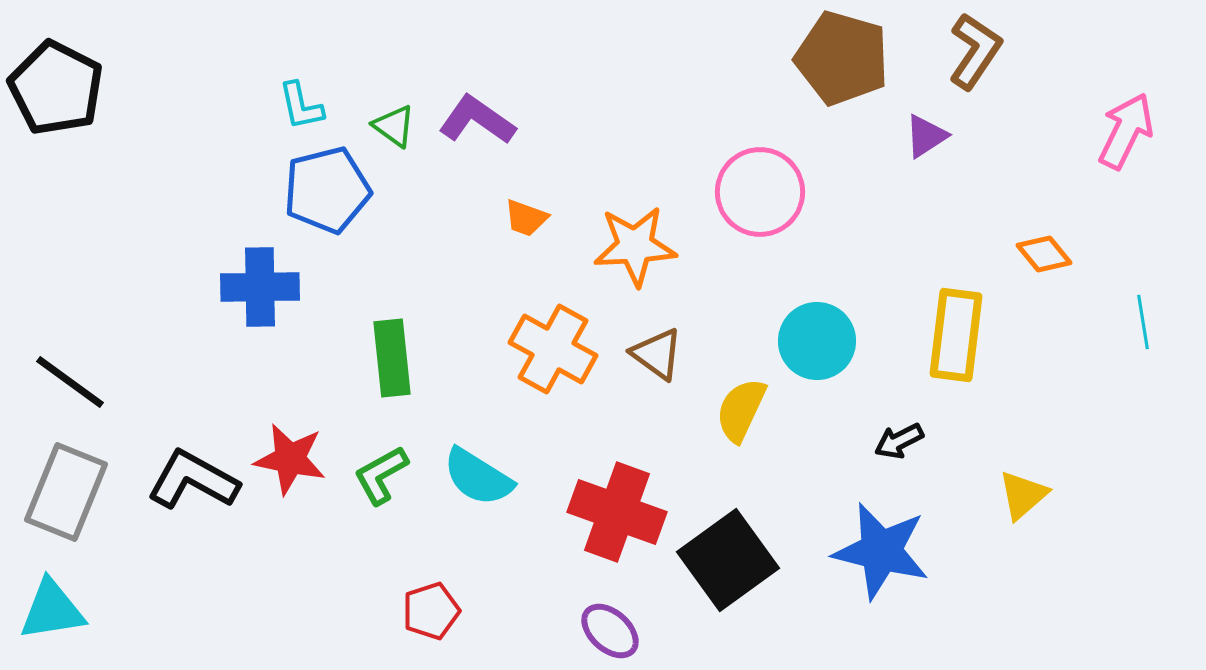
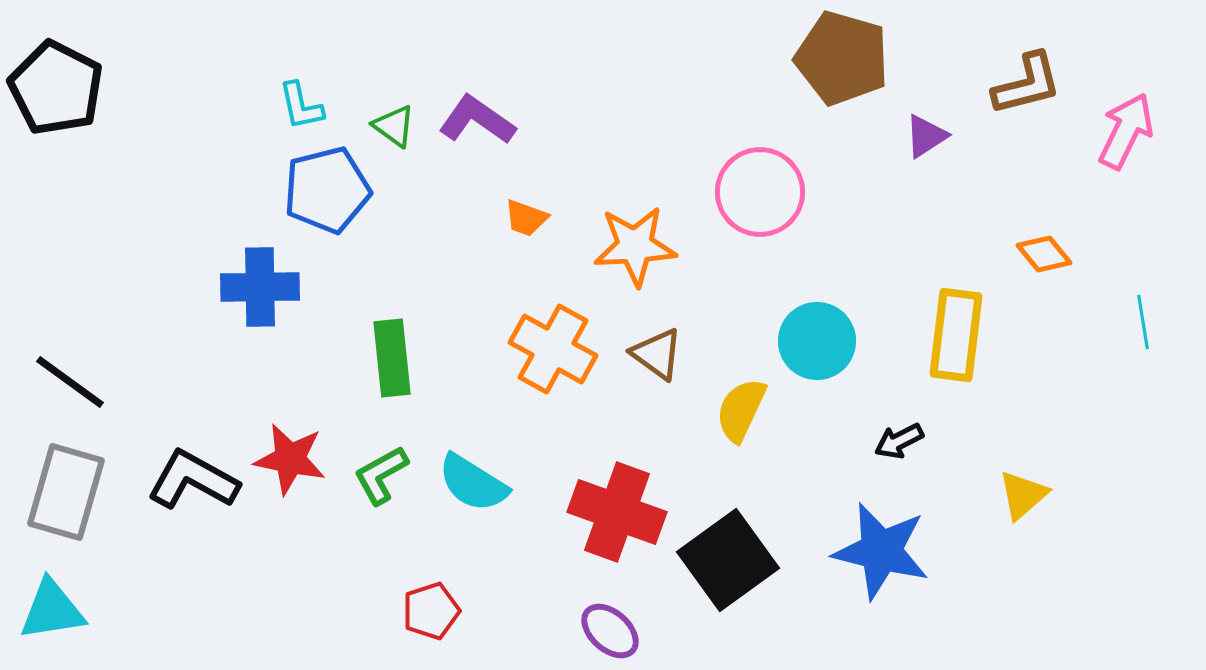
brown L-shape: moved 52 px right, 33 px down; rotated 42 degrees clockwise
cyan semicircle: moved 5 px left, 6 px down
gray rectangle: rotated 6 degrees counterclockwise
